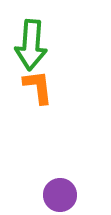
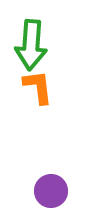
purple circle: moved 9 px left, 4 px up
